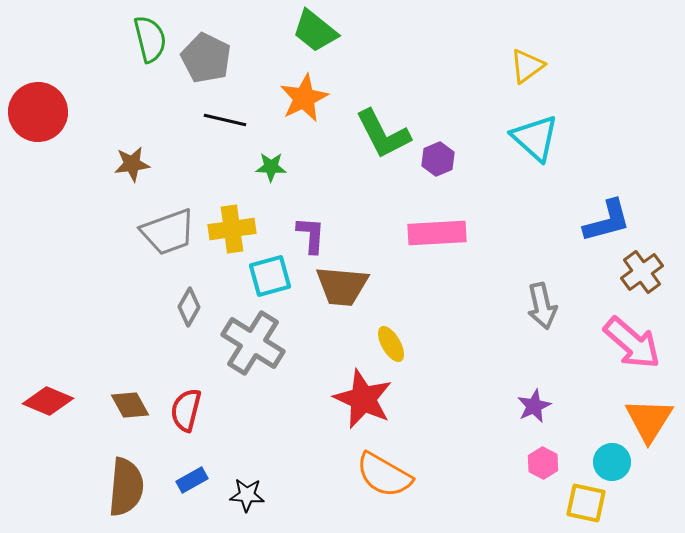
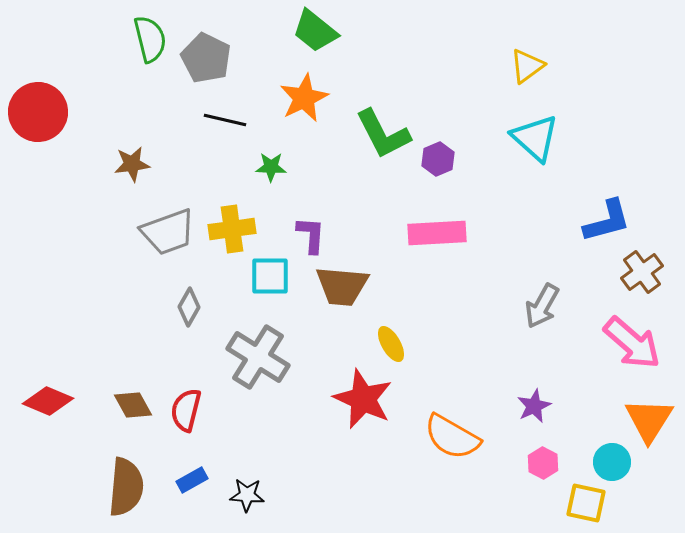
cyan square: rotated 15 degrees clockwise
gray arrow: rotated 42 degrees clockwise
gray cross: moved 5 px right, 14 px down
brown diamond: moved 3 px right
orange semicircle: moved 68 px right, 38 px up
